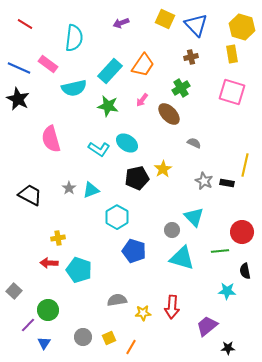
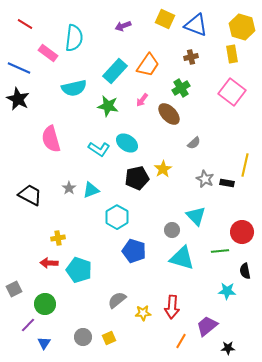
purple arrow at (121, 23): moved 2 px right, 3 px down
blue triangle at (196, 25): rotated 25 degrees counterclockwise
pink rectangle at (48, 64): moved 11 px up
orange trapezoid at (143, 65): moved 5 px right
cyan rectangle at (110, 71): moved 5 px right
pink square at (232, 92): rotated 20 degrees clockwise
gray semicircle at (194, 143): rotated 112 degrees clockwise
gray star at (204, 181): moved 1 px right, 2 px up
cyan triangle at (194, 217): moved 2 px right, 1 px up
gray square at (14, 291): moved 2 px up; rotated 21 degrees clockwise
gray semicircle at (117, 300): rotated 30 degrees counterclockwise
green circle at (48, 310): moved 3 px left, 6 px up
orange line at (131, 347): moved 50 px right, 6 px up
